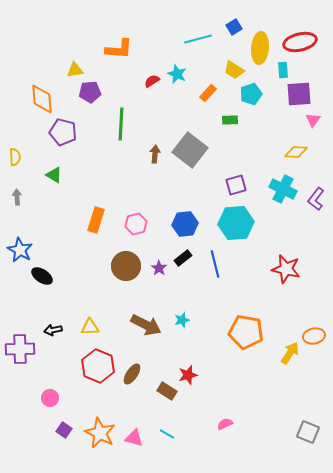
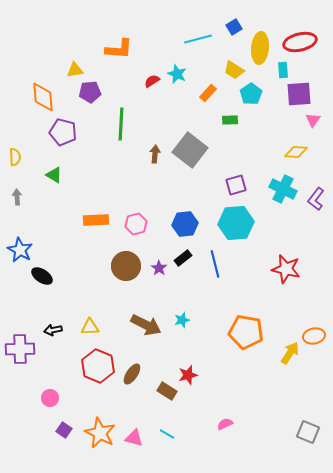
cyan pentagon at (251, 94): rotated 15 degrees counterclockwise
orange diamond at (42, 99): moved 1 px right, 2 px up
orange rectangle at (96, 220): rotated 70 degrees clockwise
